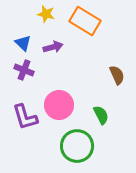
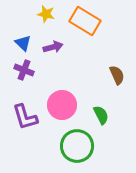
pink circle: moved 3 px right
